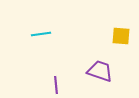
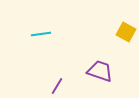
yellow square: moved 5 px right, 4 px up; rotated 24 degrees clockwise
purple line: moved 1 px right, 1 px down; rotated 36 degrees clockwise
